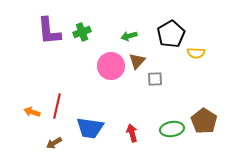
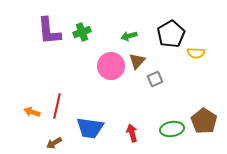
gray square: rotated 21 degrees counterclockwise
